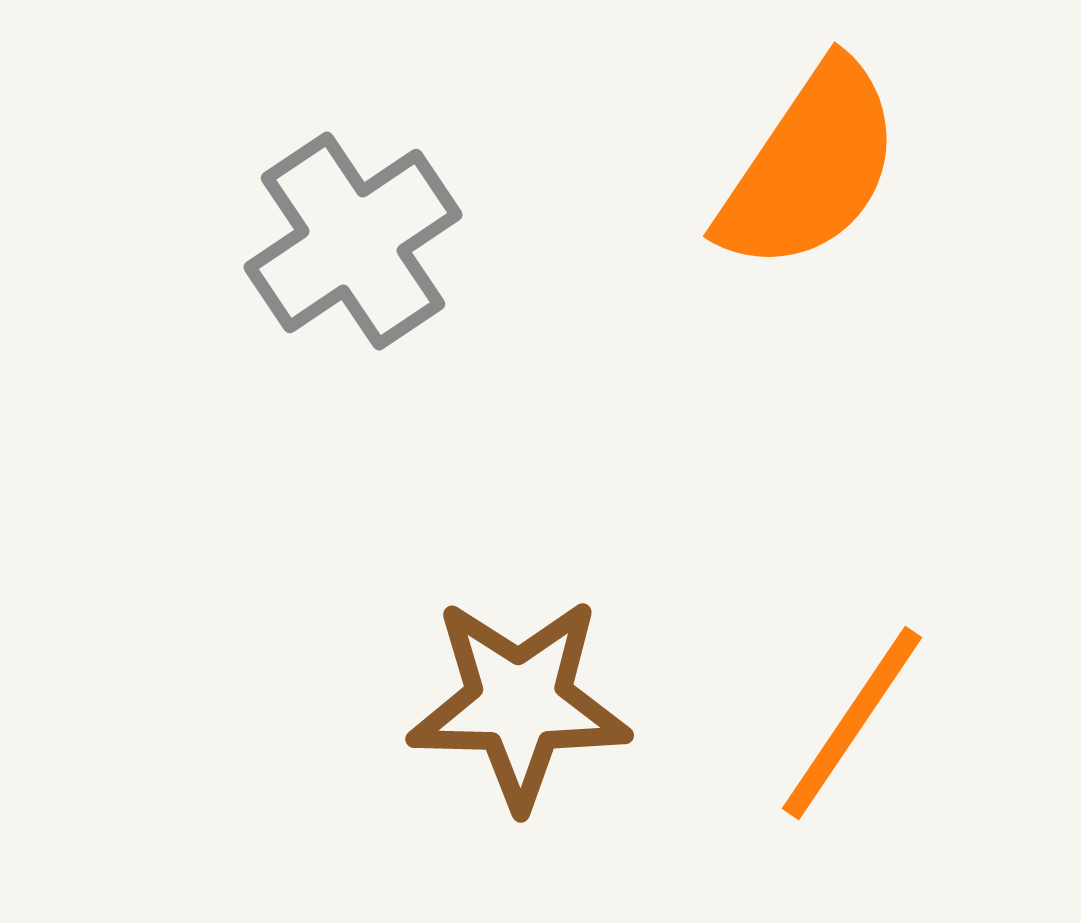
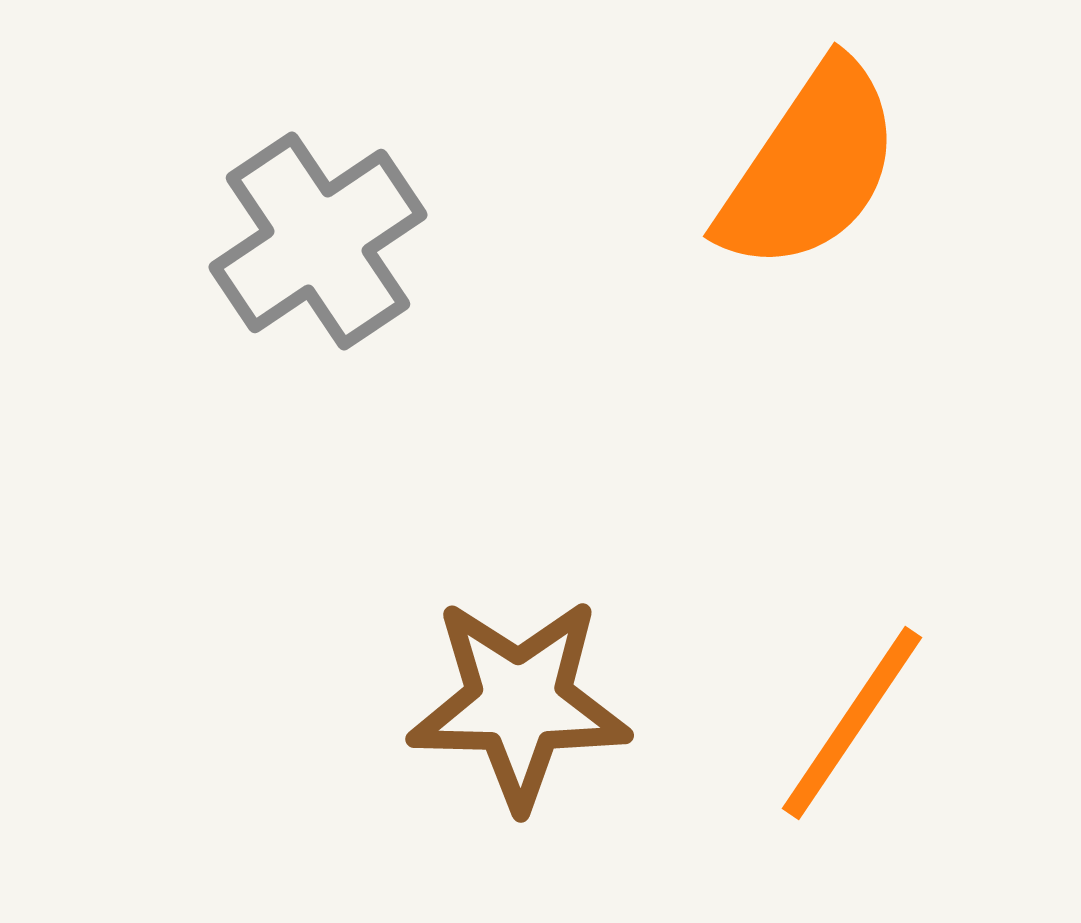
gray cross: moved 35 px left
